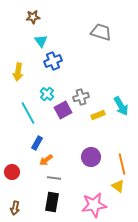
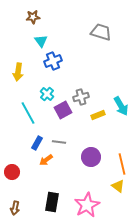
gray line: moved 5 px right, 36 px up
pink star: moved 7 px left; rotated 20 degrees counterclockwise
